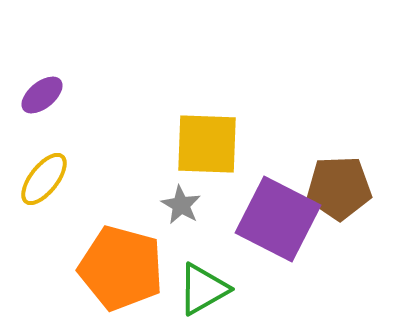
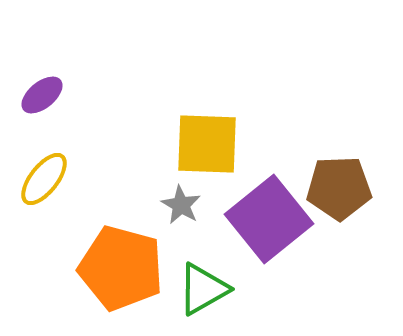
purple square: moved 9 px left; rotated 24 degrees clockwise
